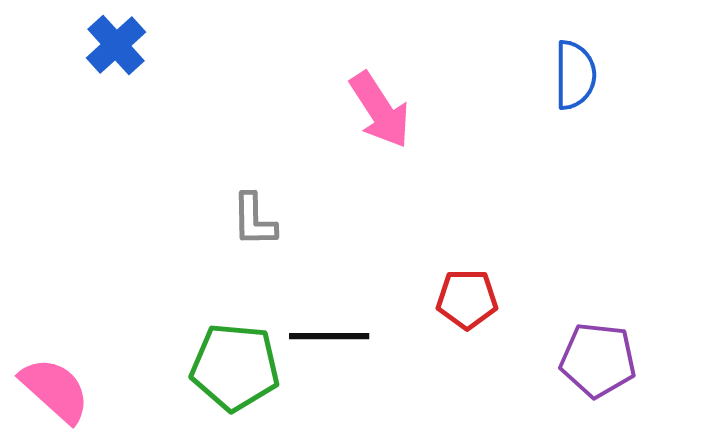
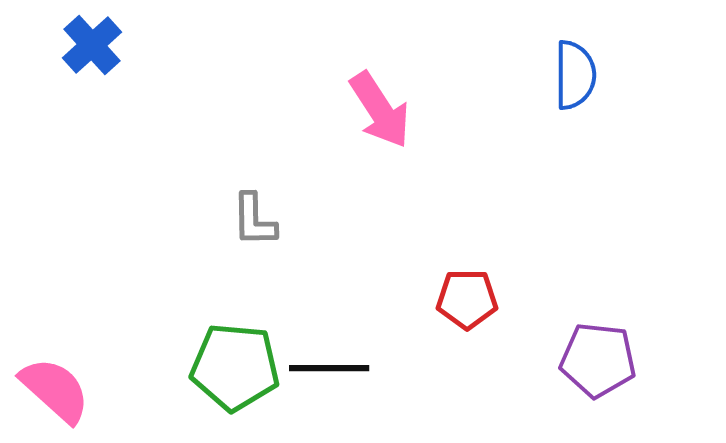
blue cross: moved 24 px left
black line: moved 32 px down
